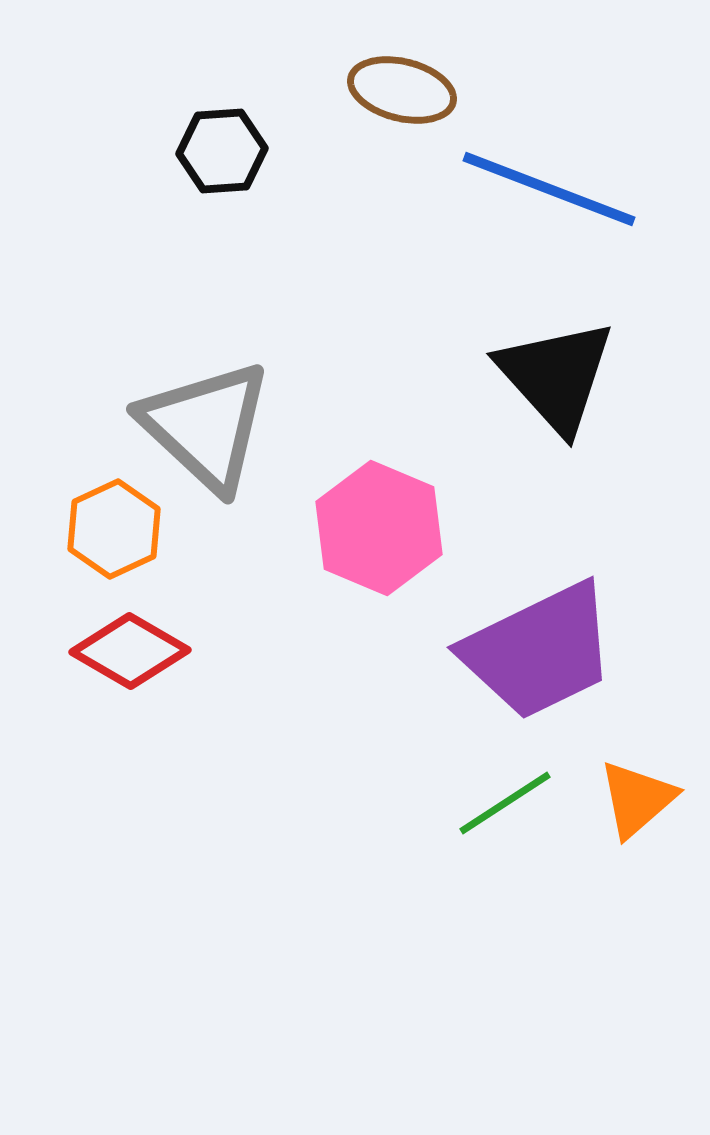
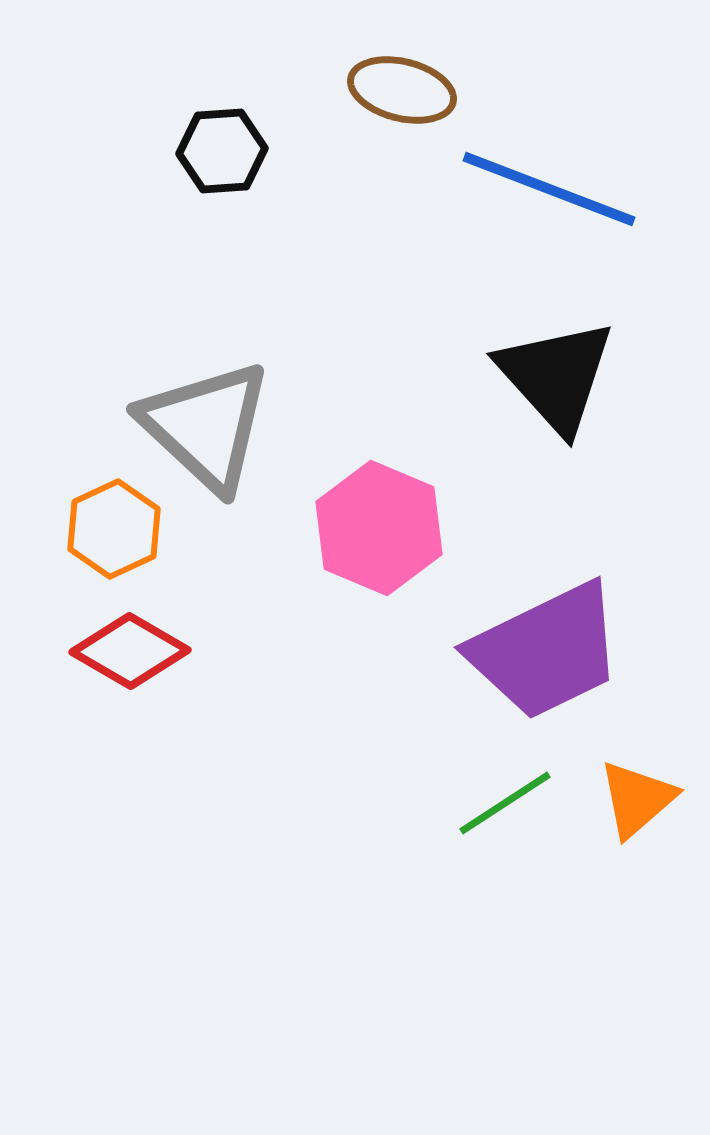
purple trapezoid: moved 7 px right
